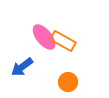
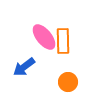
orange rectangle: rotated 60 degrees clockwise
blue arrow: moved 2 px right
